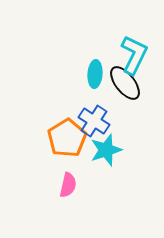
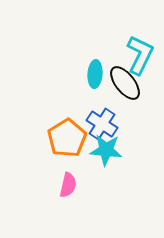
cyan L-shape: moved 6 px right
blue cross: moved 8 px right, 3 px down
cyan star: rotated 24 degrees clockwise
